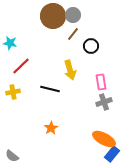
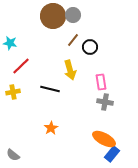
brown line: moved 6 px down
black circle: moved 1 px left, 1 px down
gray cross: moved 1 px right; rotated 28 degrees clockwise
gray semicircle: moved 1 px right, 1 px up
